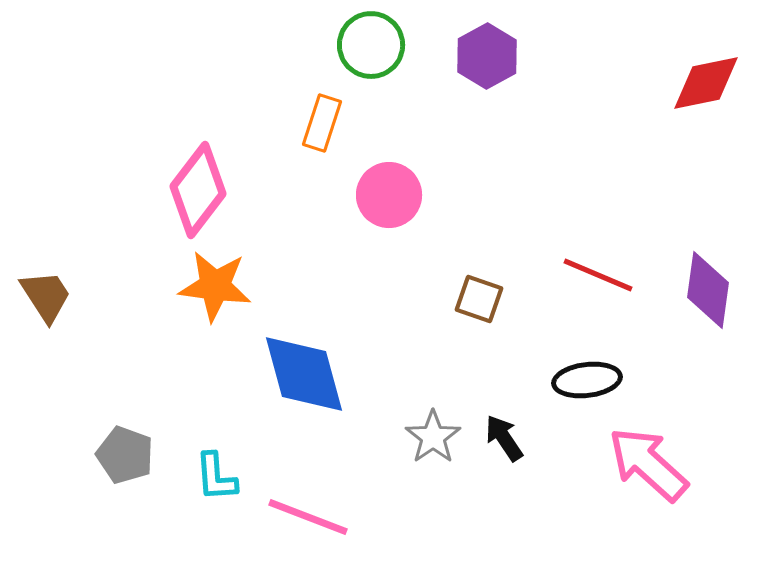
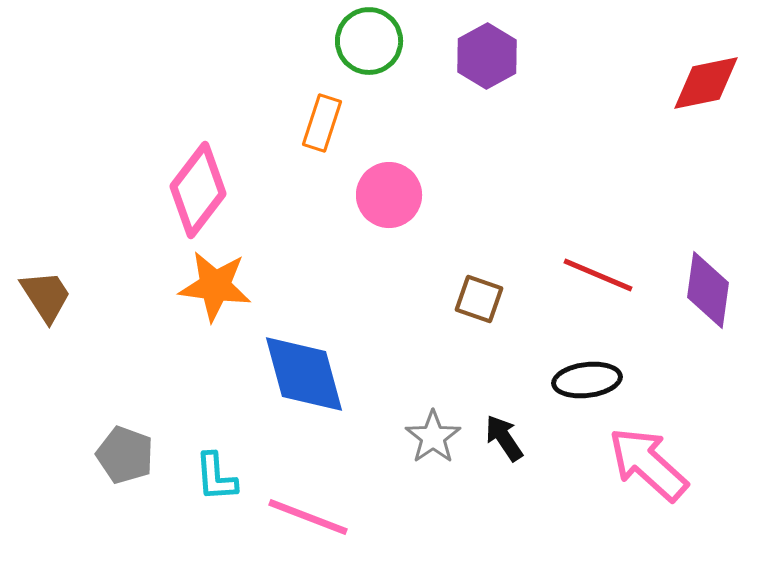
green circle: moved 2 px left, 4 px up
